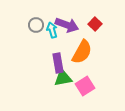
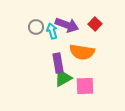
gray circle: moved 2 px down
cyan arrow: moved 1 px down
orange semicircle: rotated 70 degrees clockwise
green triangle: rotated 18 degrees counterclockwise
pink square: rotated 30 degrees clockwise
